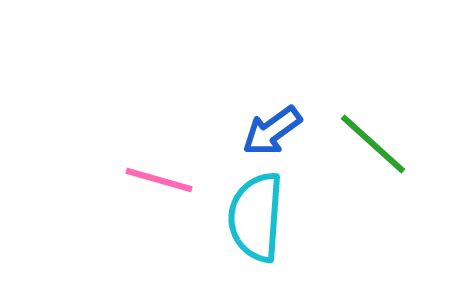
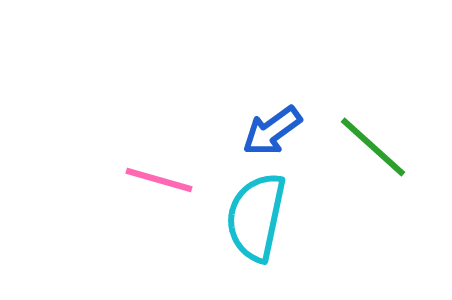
green line: moved 3 px down
cyan semicircle: rotated 8 degrees clockwise
